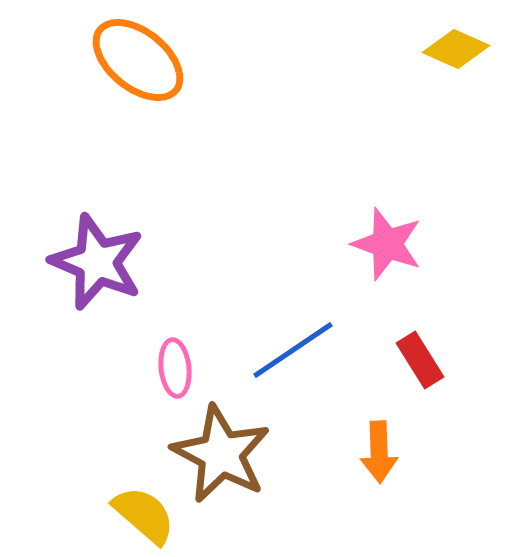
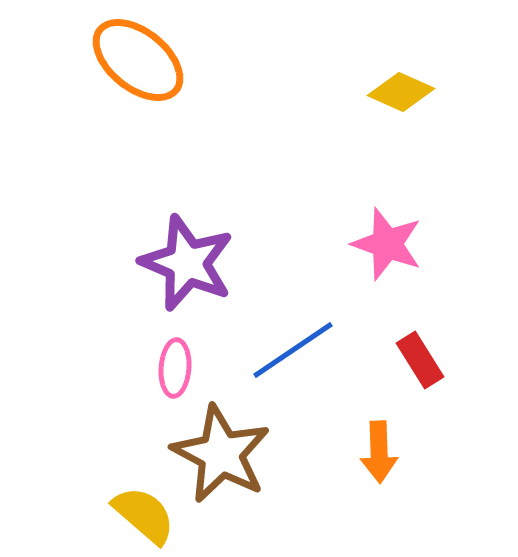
yellow diamond: moved 55 px left, 43 px down
purple star: moved 90 px right, 1 px down
pink ellipse: rotated 10 degrees clockwise
